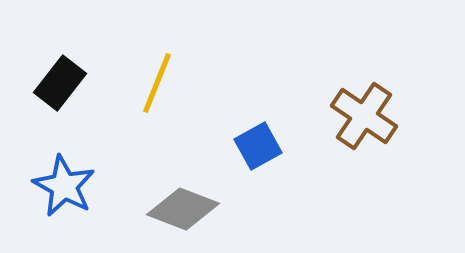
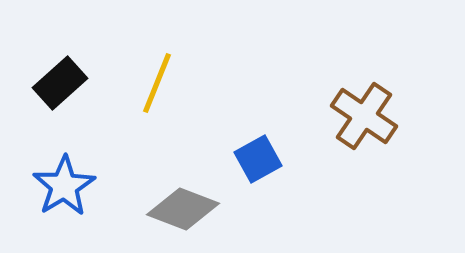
black rectangle: rotated 10 degrees clockwise
blue square: moved 13 px down
blue star: rotated 12 degrees clockwise
